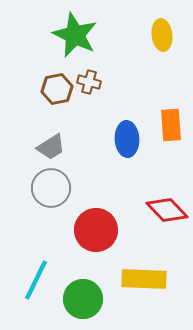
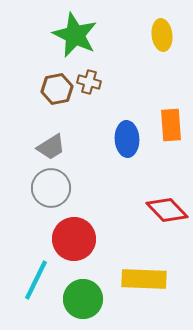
red circle: moved 22 px left, 9 px down
